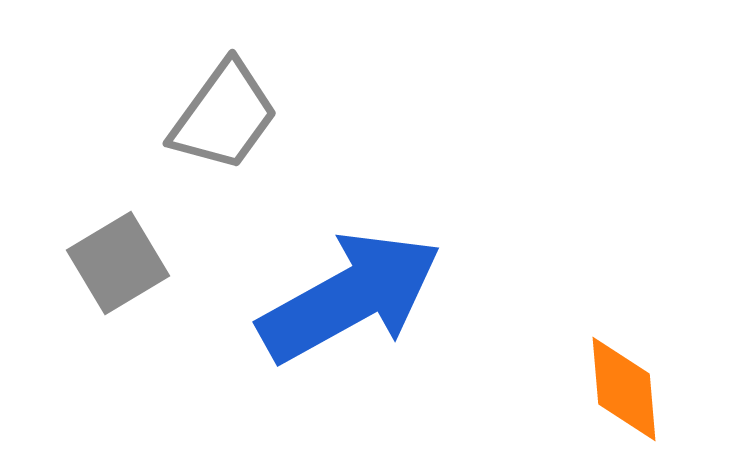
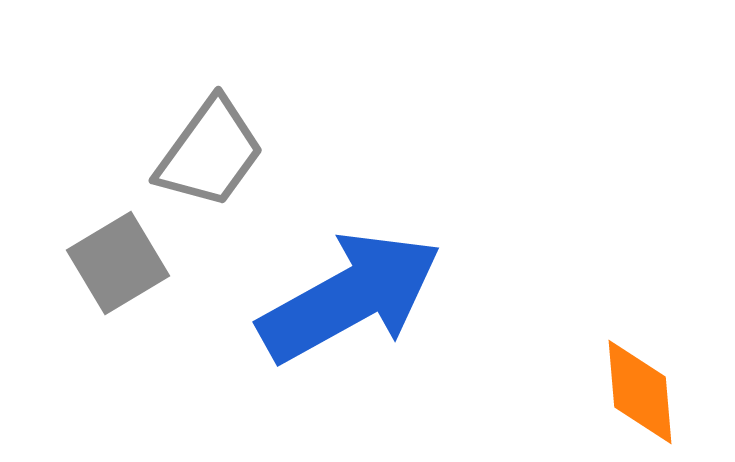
gray trapezoid: moved 14 px left, 37 px down
orange diamond: moved 16 px right, 3 px down
